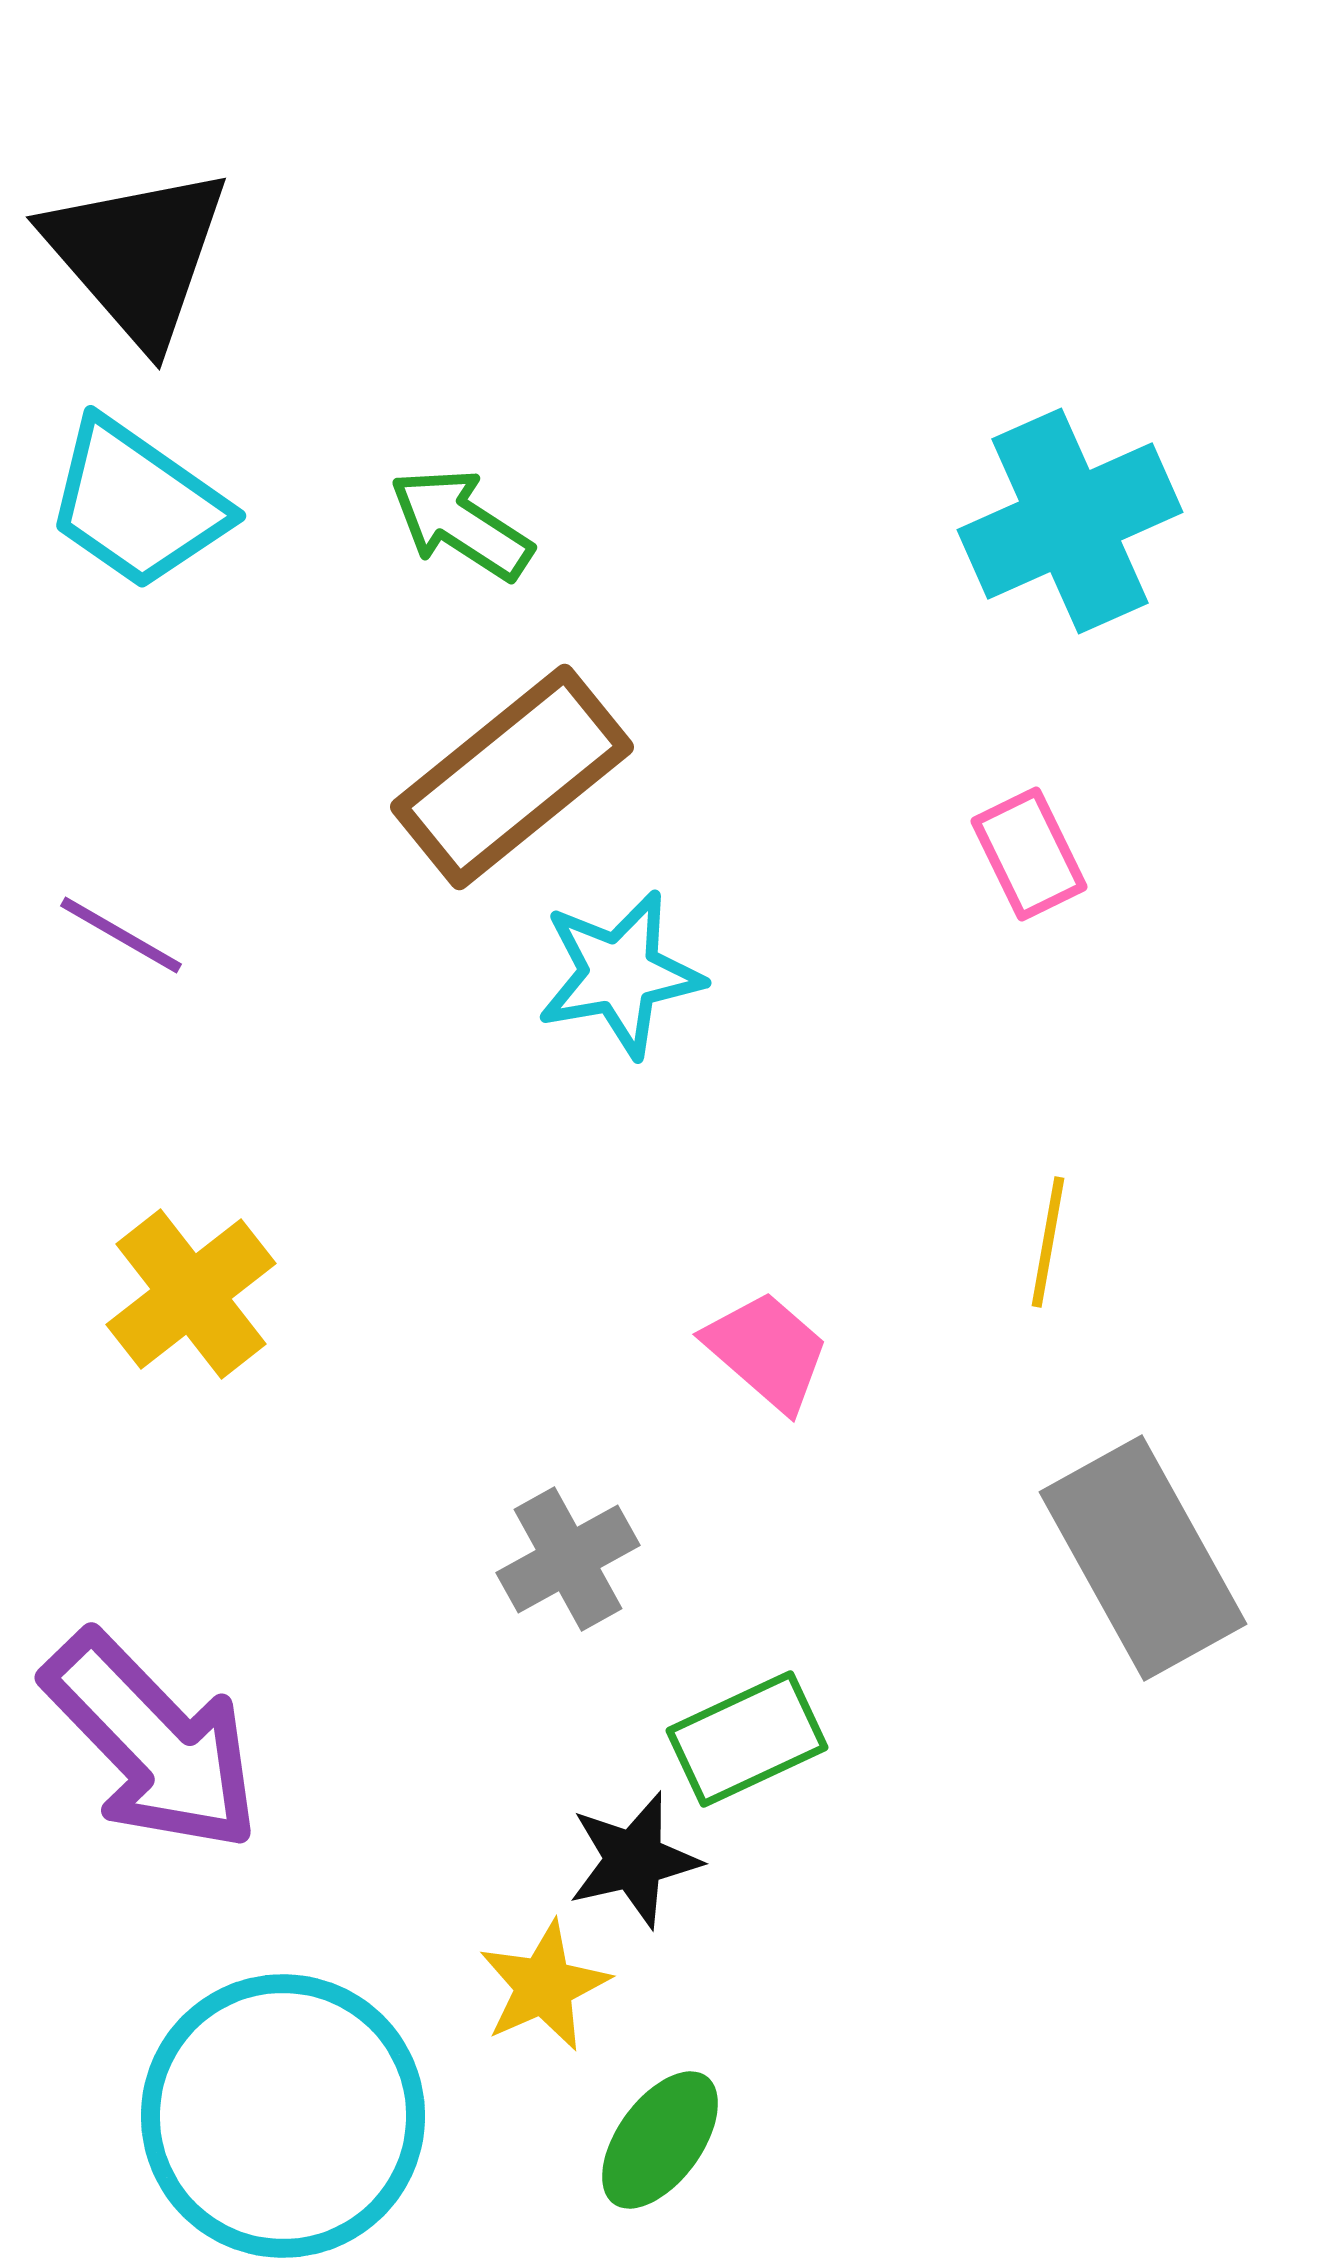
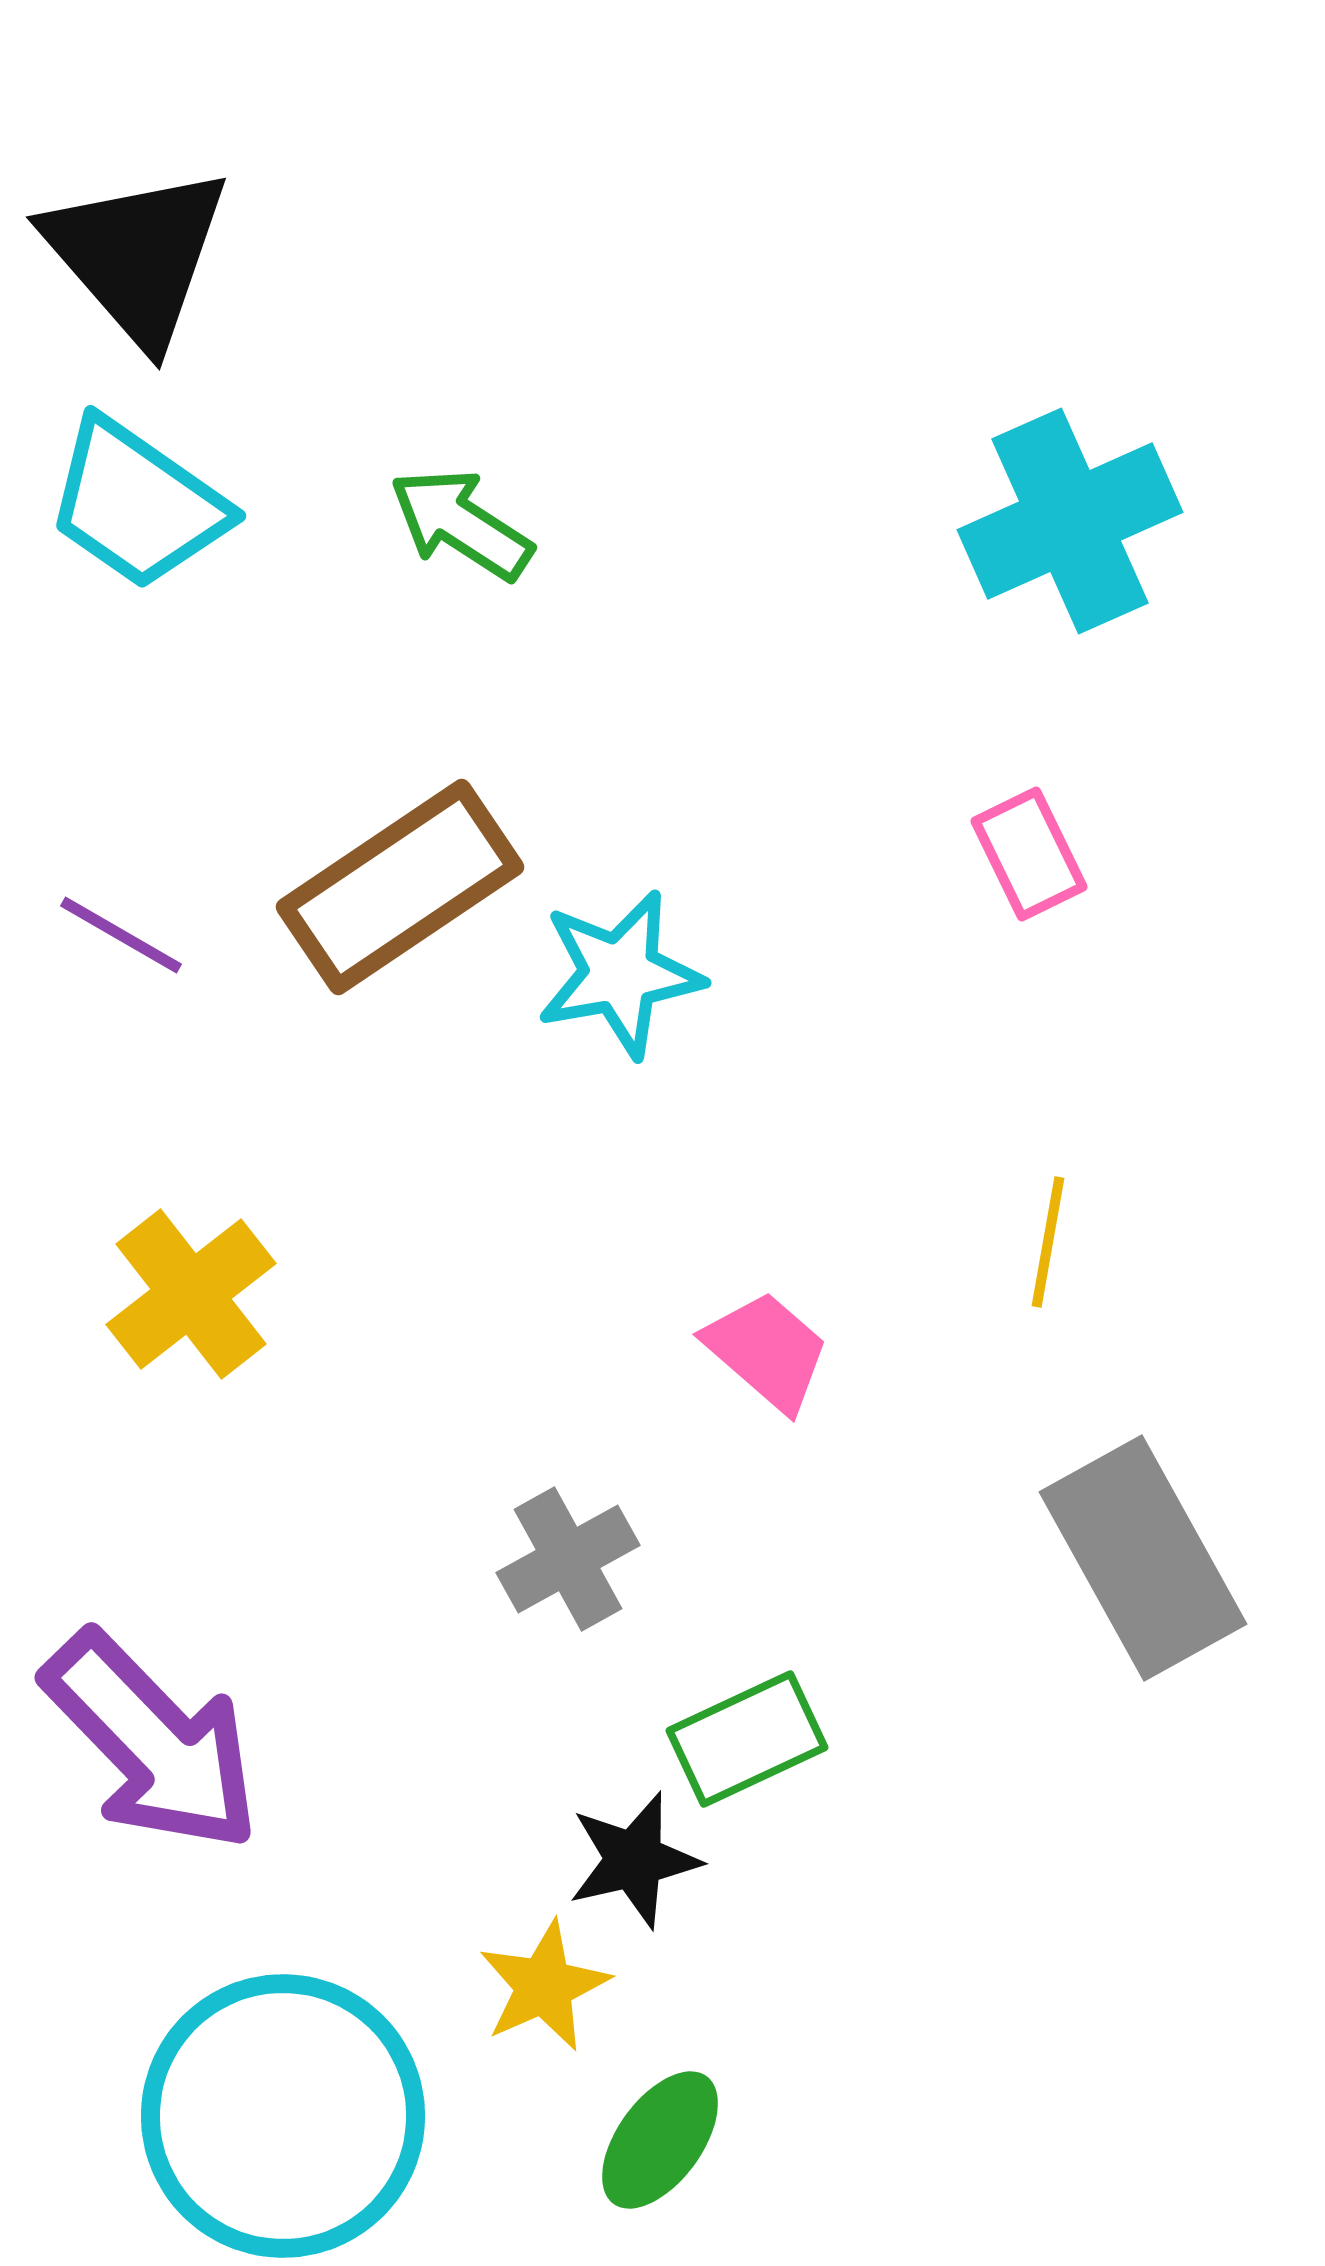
brown rectangle: moved 112 px left, 110 px down; rotated 5 degrees clockwise
